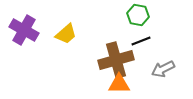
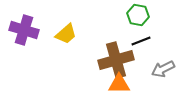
purple cross: rotated 12 degrees counterclockwise
